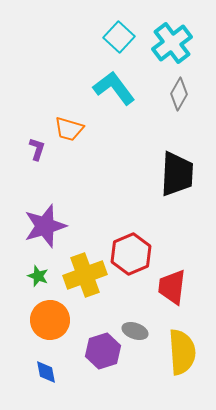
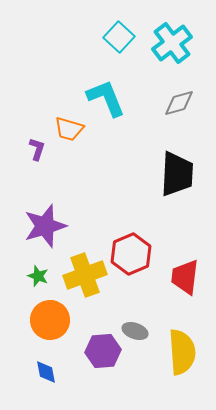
cyan L-shape: moved 8 px left, 10 px down; rotated 15 degrees clockwise
gray diamond: moved 9 px down; rotated 44 degrees clockwise
red trapezoid: moved 13 px right, 10 px up
purple hexagon: rotated 12 degrees clockwise
